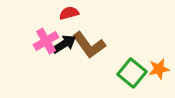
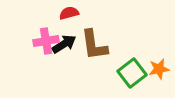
pink cross: rotated 20 degrees clockwise
brown L-shape: moved 5 px right; rotated 28 degrees clockwise
green square: rotated 12 degrees clockwise
